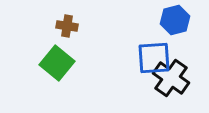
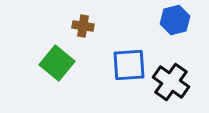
brown cross: moved 16 px right
blue square: moved 25 px left, 7 px down
black cross: moved 4 px down
